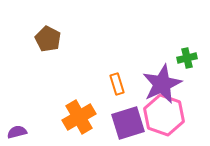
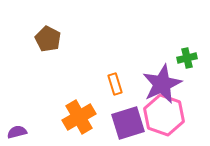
orange rectangle: moved 2 px left
